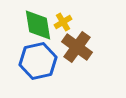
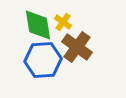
yellow cross: rotated 24 degrees counterclockwise
blue hexagon: moved 5 px right, 1 px up; rotated 9 degrees clockwise
